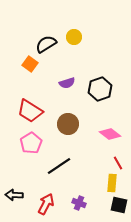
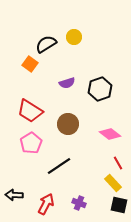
yellow rectangle: moved 1 px right; rotated 48 degrees counterclockwise
